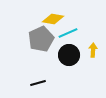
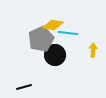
yellow diamond: moved 6 px down
cyan line: rotated 30 degrees clockwise
black circle: moved 14 px left
black line: moved 14 px left, 4 px down
